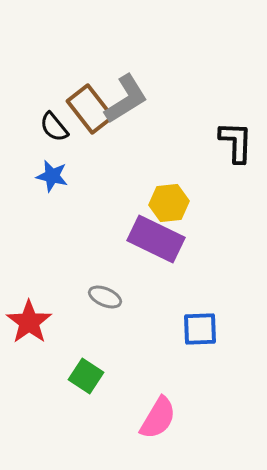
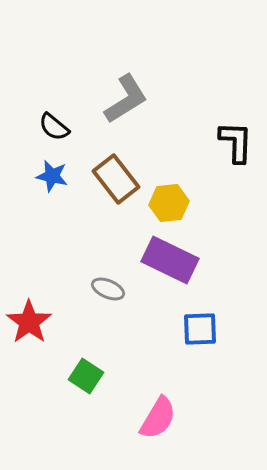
brown rectangle: moved 26 px right, 70 px down
black semicircle: rotated 12 degrees counterclockwise
purple rectangle: moved 14 px right, 21 px down
gray ellipse: moved 3 px right, 8 px up
